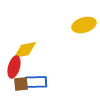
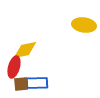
yellow ellipse: rotated 25 degrees clockwise
blue rectangle: moved 1 px right, 1 px down
